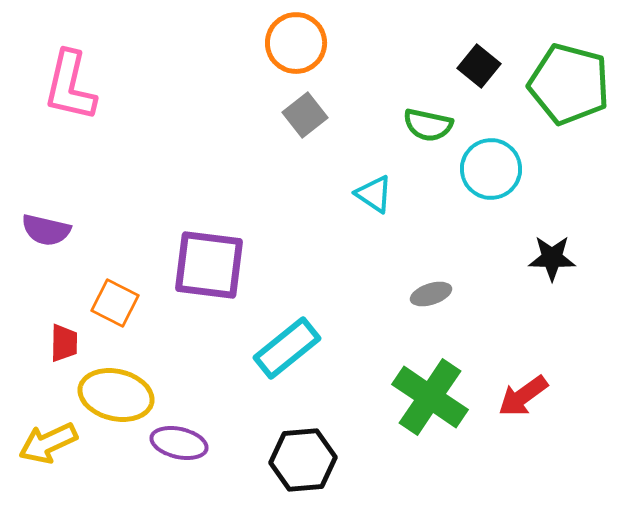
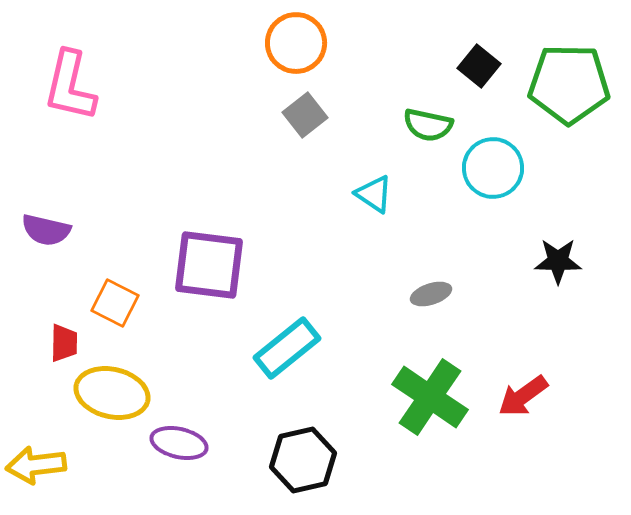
green pentagon: rotated 14 degrees counterclockwise
cyan circle: moved 2 px right, 1 px up
black star: moved 6 px right, 3 px down
yellow ellipse: moved 4 px left, 2 px up
yellow arrow: moved 12 px left, 22 px down; rotated 18 degrees clockwise
black hexagon: rotated 8 degrees counterclockwise
